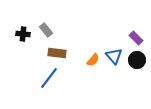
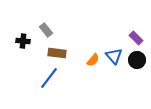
black cross: moved 7 px down
